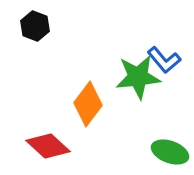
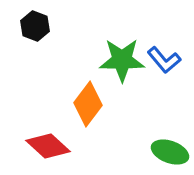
green star: moved 16 px left, 17 px up; rotated 6 degrees clockwise
